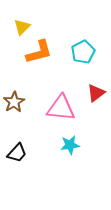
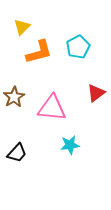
cyan pentagon: moved 5 px left, 5 px up
brown star: moved 5 px up
pink triangle: moved 9 px left
